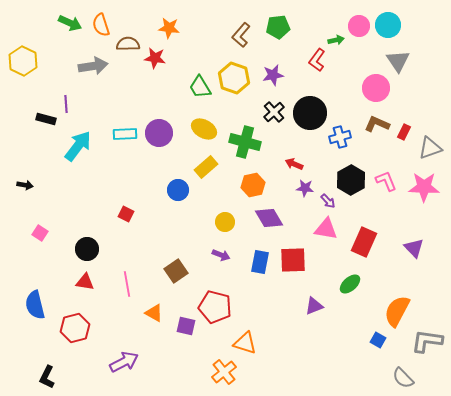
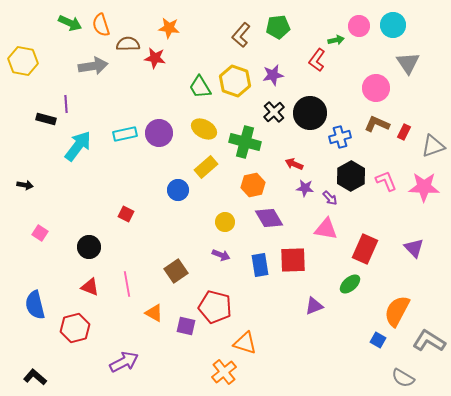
cyan circle at (388, 25): moved 5 px right
yellow hexagon at (23, 61): rotated 16 degrees counterclockwise
gray triangle at (398, 61): moved 10 px right, 2 px down
yellow hexagon at (234, 78): moved 1 px right, 3 px down
cyan rectangle at (125, 134): rotated 10 degrees counterclockwise
gray triangle at (430, 148): moved 3 px right, 2 px up
black hexagon at (351, 180): moved 4 px up
purple arrow at (328, 201): moved 2 px right, 3 px up
red rectangle at (364, 242): moved 1 px right, 7 px down
black circle at (87, 249): moved 2 px right, 2 px up
blue rectangle at (260, 262): moved 3 px down; rotated 20 degrees counterclockwise
red triangle at (85, 282): moved 5 px right, 5 px down; rotated 12 degrees clockwise
gray L-shape at (427, 341): moved 2 px right; rotated 24 degrees clockwise
black L-shape at (47, 377): moved 12 px left; rotated 105 degrees clockwise
gray semicircle at (403, 378): rotated 15 degrees counterclockwise
